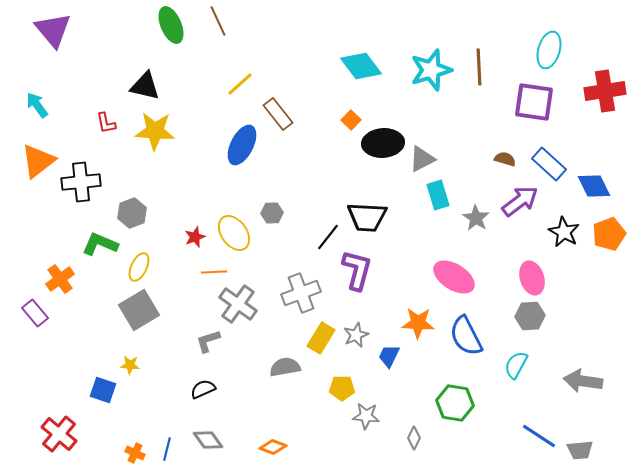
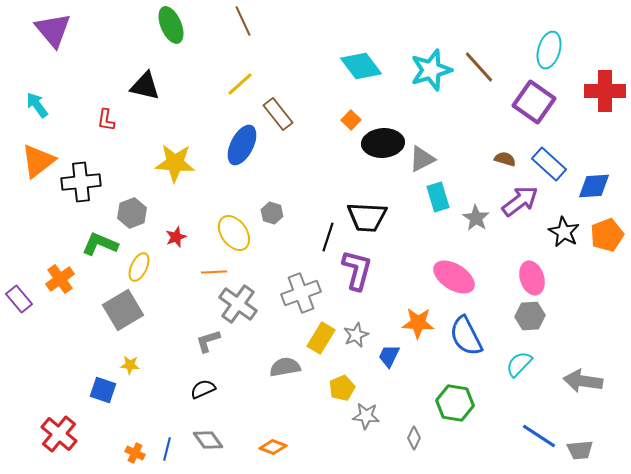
brown line at (218, 21): moved 25 px right
brown line at (479, 67): rotated 39 degrees counterclockwise
red cross at (605, 91): rotated 9 degrees clockwise
purple square at (534, 102): rotated 27 degrees clockwise
red L-shape at (106, 123): moved 3 px up; rotated 20 degrees clockwise
yellow star at (155, 131): moved 20 px right, 32 px down
blue diamond at (594, 186): rotated 68 degrees counterclockwise
cyan rectangle at (438, 195): moved 2 px down
gray hexagon at (272, 213): rotated 20 degrees clockwise
orange pentagon at (609, 234): moved 2 px left, 1 px down
red star at (195, 237): moved 19 px left
black line at (328, 237): rotated 20 degrees counterclockwise
gray square at (139, 310): moved 16 px left
purple rectangle at (35, 313): moved 16 px left, 14 px up
cyan semicircle at (516, 365): moved 3 px right, 1 px up; rotated 16 degrees clockwise
yellow pentagon at (342, 388): rotated 25 degrees counterclockwise
